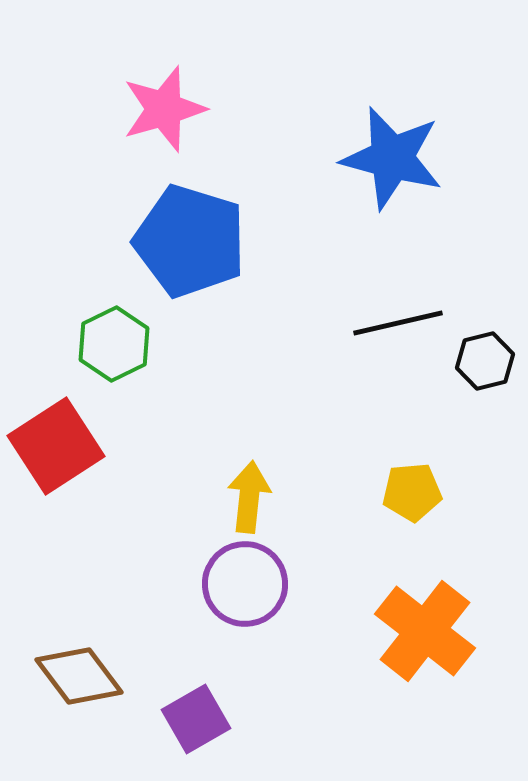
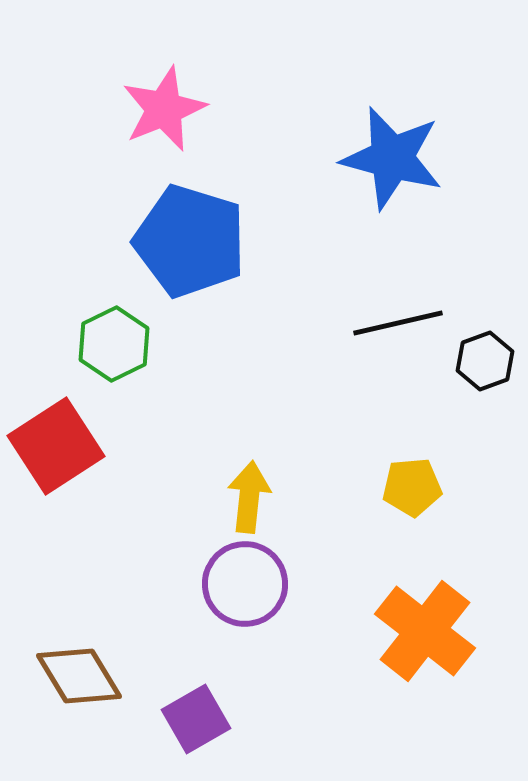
pink star: rotated 6 degrees counterclockwise
black hexagon: rotated 6 degrees counterclockwise
yellow pentagon: moved 5 px up
brown diamond: rotated 6 degrees clockwise
